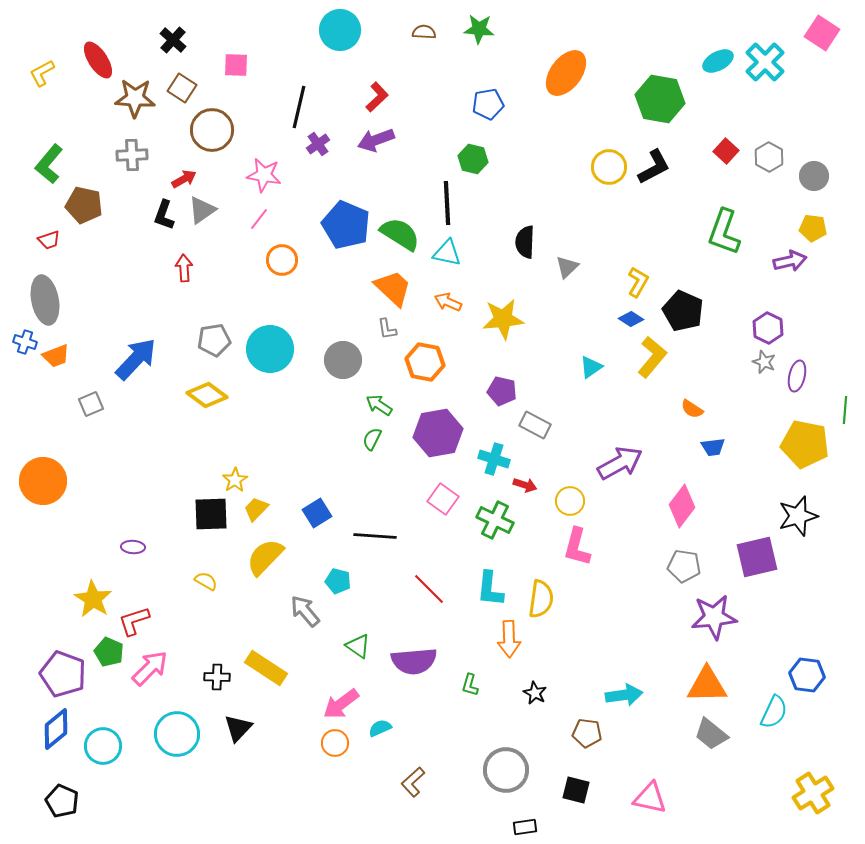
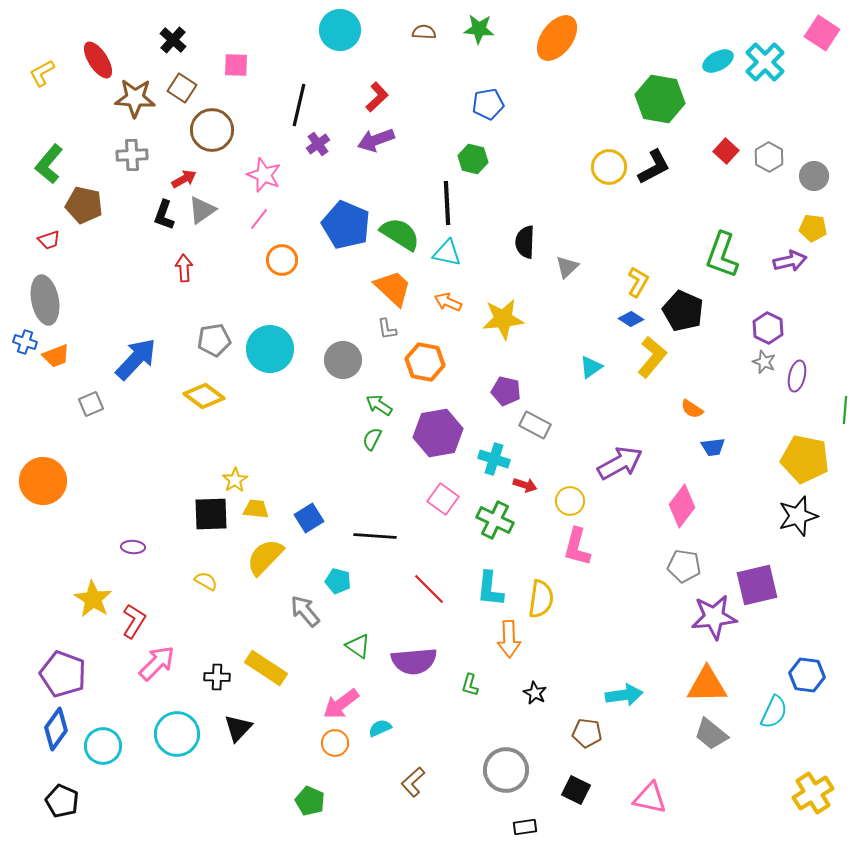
orange ellipse at (566, 73): moved 9 px left, 35 px up
black line at (299, 107): moved 2 px up
pink star at (264, 175): rotated 12 degrees clockwise
green L-shape at (724, 232): moved 2 px left, 23 px down
purple pentagon at (502, 391): moved 4 px right
yellow diamond at (207, 395): moved 3 px left, 1 px down
yellow pentagon at (805, 444): moved 15 px down
yellow trapezoid at (256, 509): rotated 52 degrees clockwise
blue square at (317, 513): moved 8 px left, 5 px down
purple square at (757, 557): moved 28 px down
red L-shape at (134, 621): rotated 140 degrees clockwise
green pentagon at (109, 652): moved 201 px right, 149 px down
pink arrow at (150, 668): moved 7 px right, 5 px up
blue diamond at (56, 729): rotated 15 degrees counterclockwise
black square at (576, 790): rotated 12 degrees clockwise
